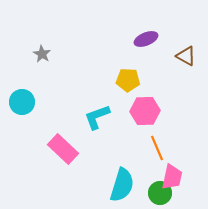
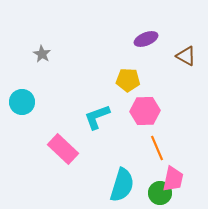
pink trapezoid: moved 1 px right, 2 px down
